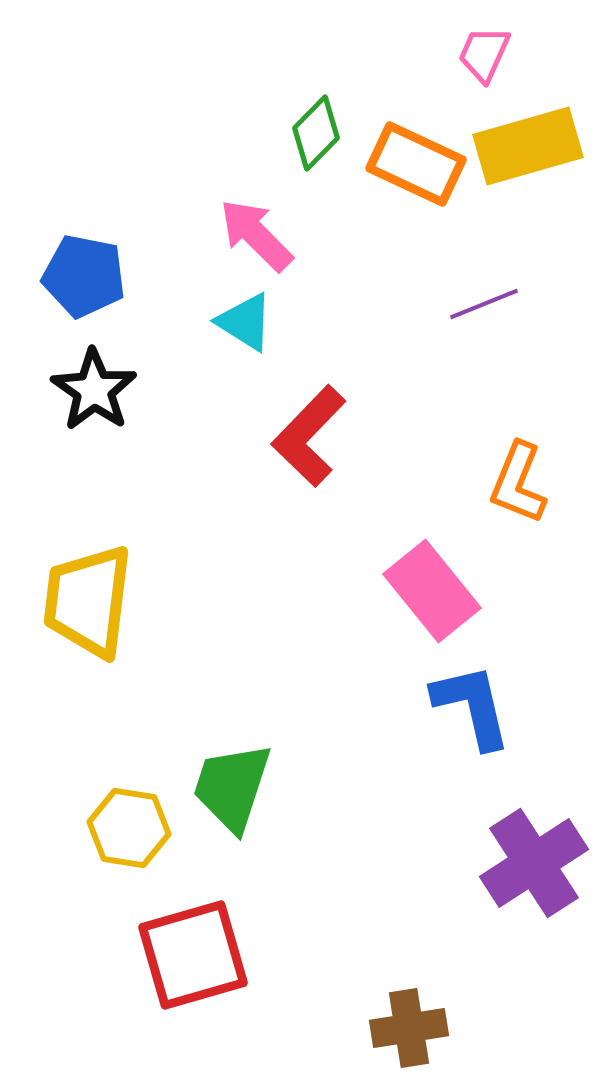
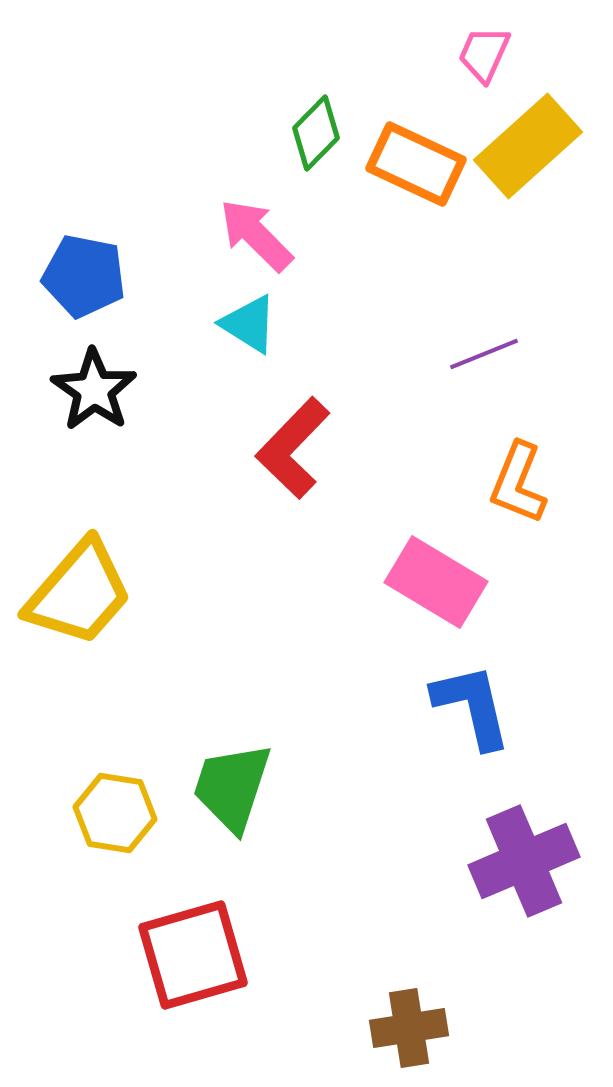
yellow rectangle: rotated 26 degrees counterclockwise
purple line: moved 50 px down
cyan triangle: moved 4 px right, 2 px down
red L-shape: moved 16 px left, 12 px down
pink rectangle: moved 4 px right, 9 px up; rotated 20 degrees counterclockwise
yellow trapezoid: moved 9 px left, 8 px up; rotated 146 degrees counterclockwise
yellow hexagon: moved 14 px left, 15 px up
purple cross: moved 10 px left, 2 px up; rotated 10 degrees clockwise
